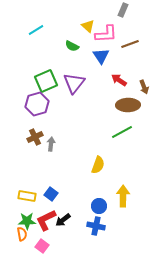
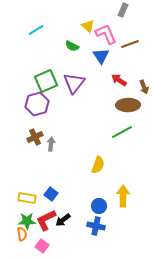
pink L-shape: rotated 110 degrees counterclockwise
yellow rectangle: moved 2 px down
